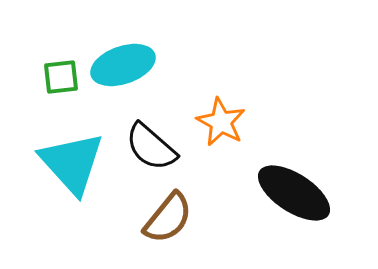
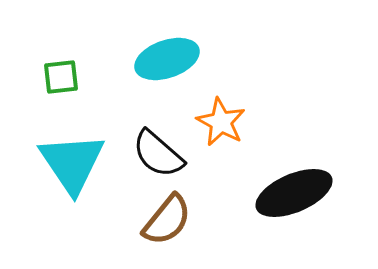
cyan ellipse: moved 44 px right, 6 px up
black semicircle: moved 7 px right, 7 px down
cyan triangle: rotated 8 degrees clockwise
black ellipse: rotated 56 degrees counterclockwise
brown semicircle: moved 1 px left, 2 px down
